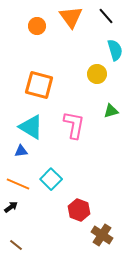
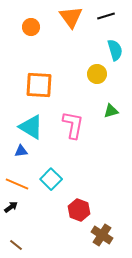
black line: rotated 66 degrees counterclockwise
orange circle: moved 6 px left, 1 px down
orange square: rotated 12 degrees counterclockwise
pink L-shape: moved 1 px left
orange line: moved 1 px left
